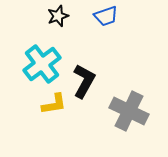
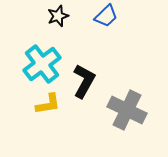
blue trapezoid: rotated 25 degrees counterclockwise
yellow L-shape: moved 6 px left
gray cross: moved 2 px left, 1 px up
